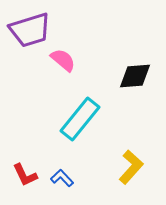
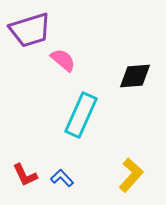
cyan rectangle: moved 1 px right, 4 px up; rotated 15 degrees counterclockwise
yellow L-shape: moved 8 px down
